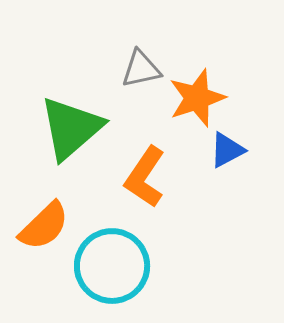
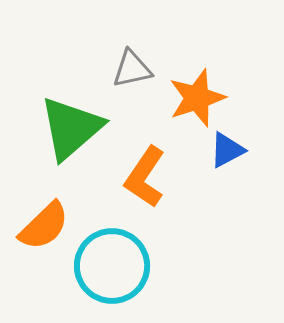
gray triangle: moved 9 px left
